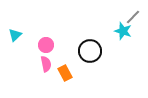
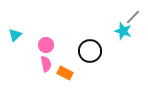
orange rectangle: rotated 35 degrees counterclockwise
